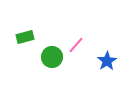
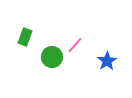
green rectangle: rotated 54 degrees counterclockwise
pink line: moved 1 px left
